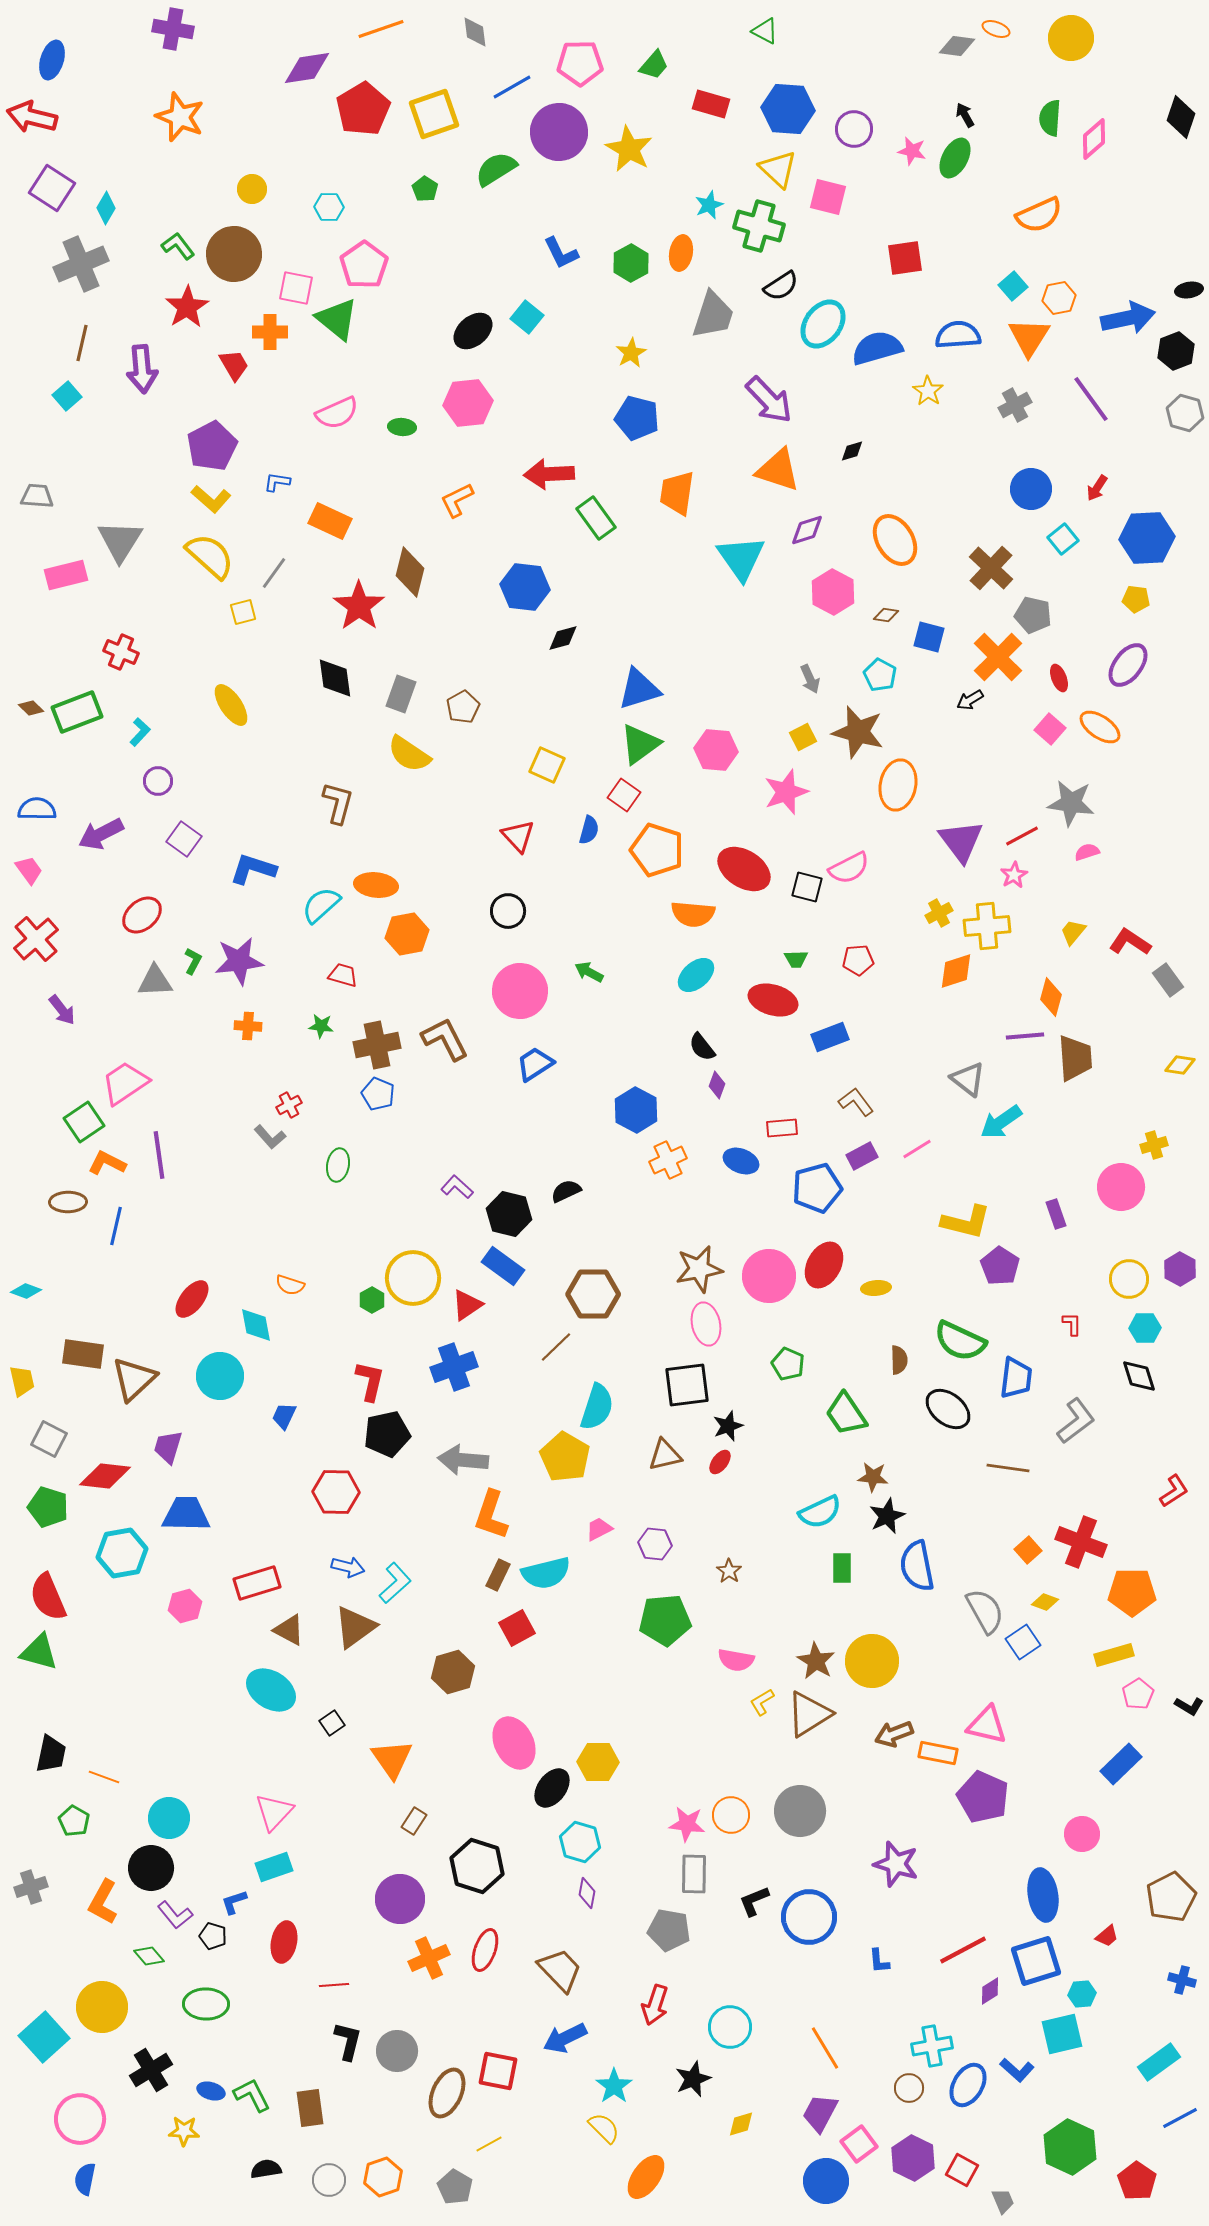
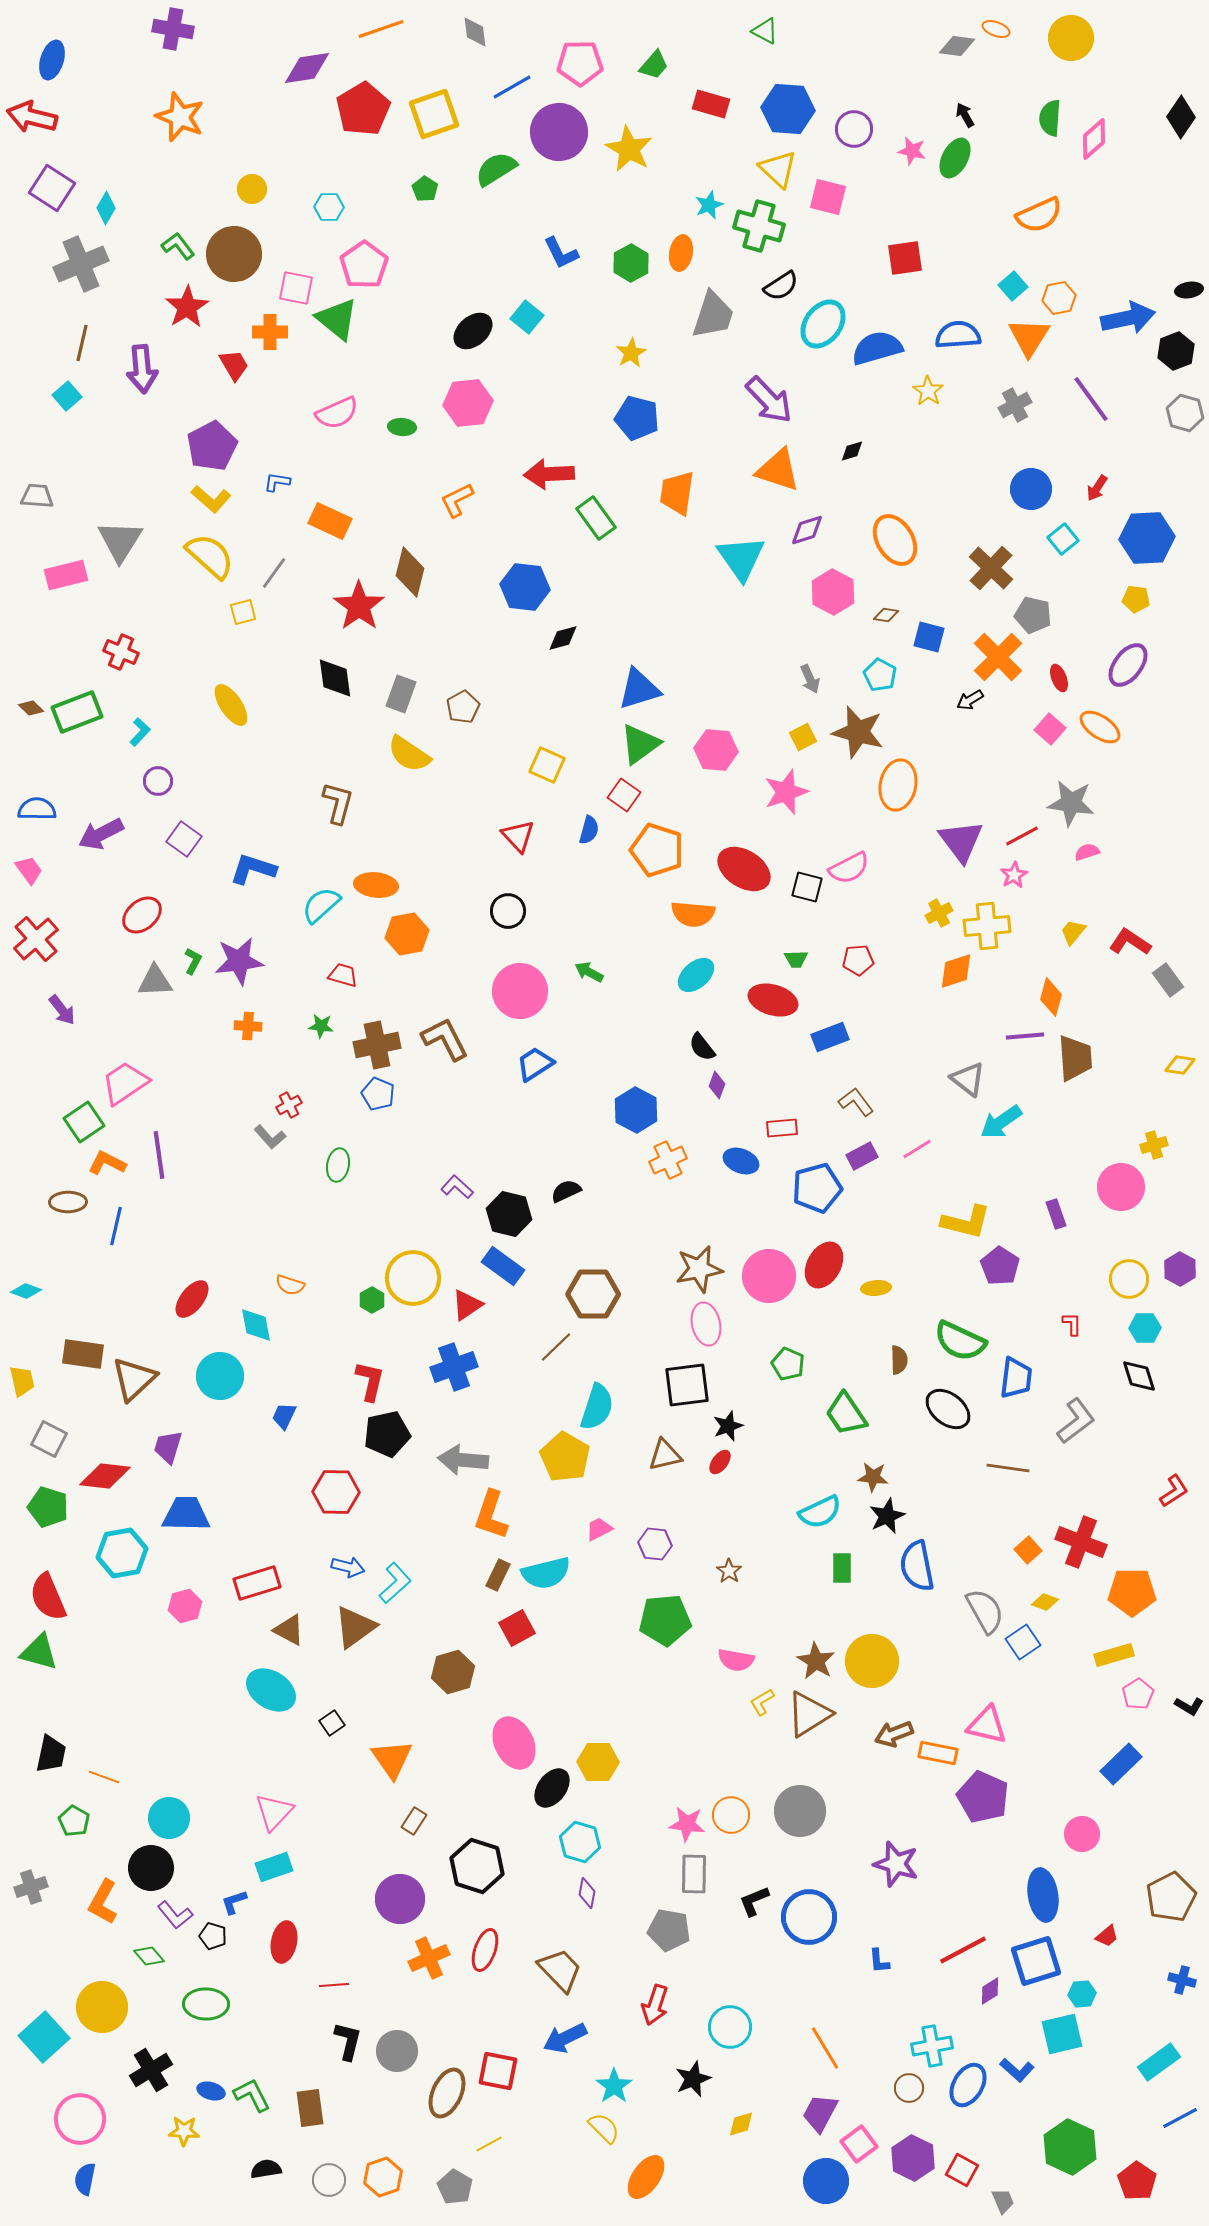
black diamond at (1181, 117): rotated 15 degrees clockwise
